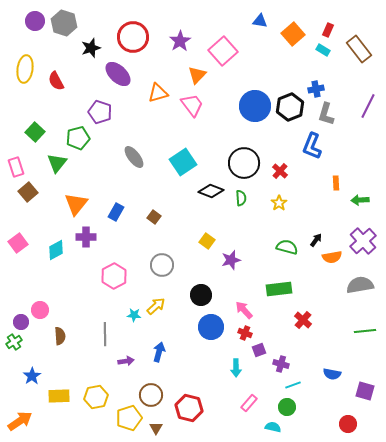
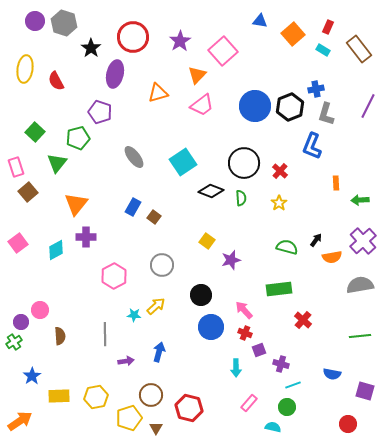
red rectangle at (328, 30): moved 3 px up
black star at (91, 48): rotated 18 degrees counterclockwise
purple ellipse at (118, 74): moved 3 px left; rotated 60 degrees clockwise
pink trapezoid at (192, 105): moved 10 px right; rotated 90 degrees clockwise
blue rectangle at (116, 212): moved 17 px right, 5 px up
green line at (365, 331): moved 5 px left, 5 px down
